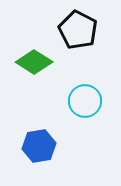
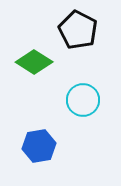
cyan circle: moved 2 px left, 1 px up
